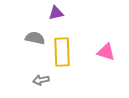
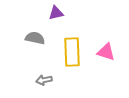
yellow rectangle: moved 10 px right
gray arrow: moved 3 px right
